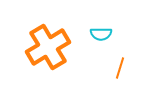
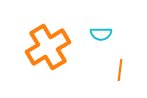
orange line: moved 2 px down; rotated 10 degrees counterclockwise
